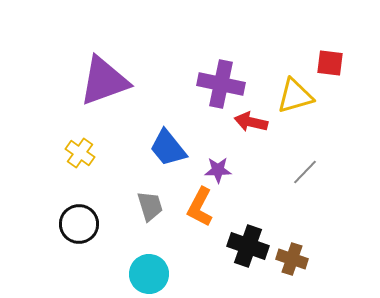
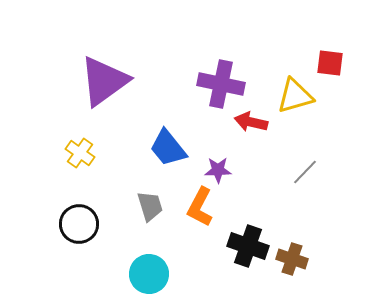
purple triangle: rotated 16 degrees counterclockwise
